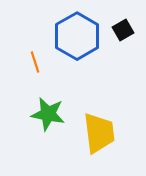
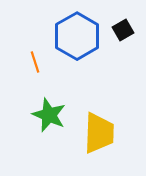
green star: moved 1 px right, 1 px down; rotated 12 degrees clockwise
yellow trapezoid: rotated 9 degrees clockwise
